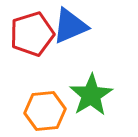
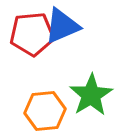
blue triangle: moved 8 px left
red pentagon: rotated 12 degrees clockwise
